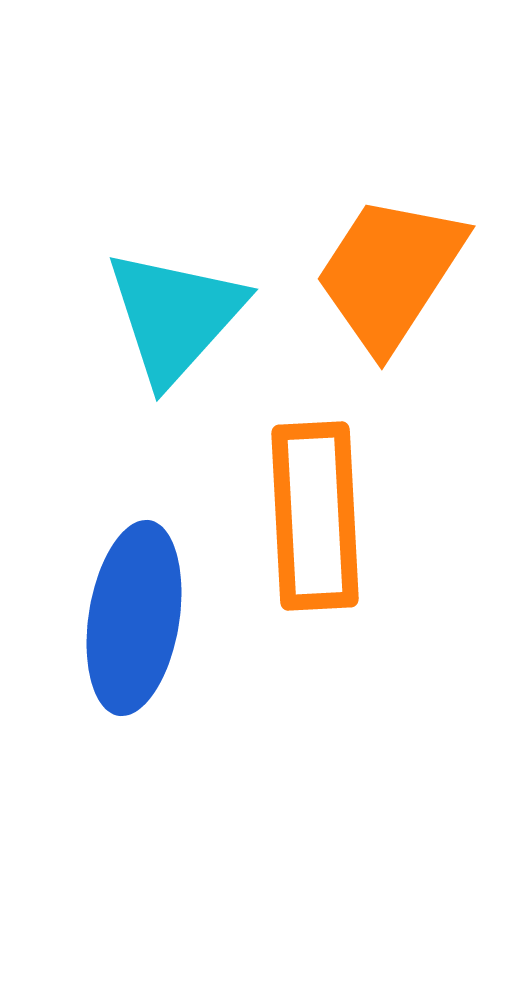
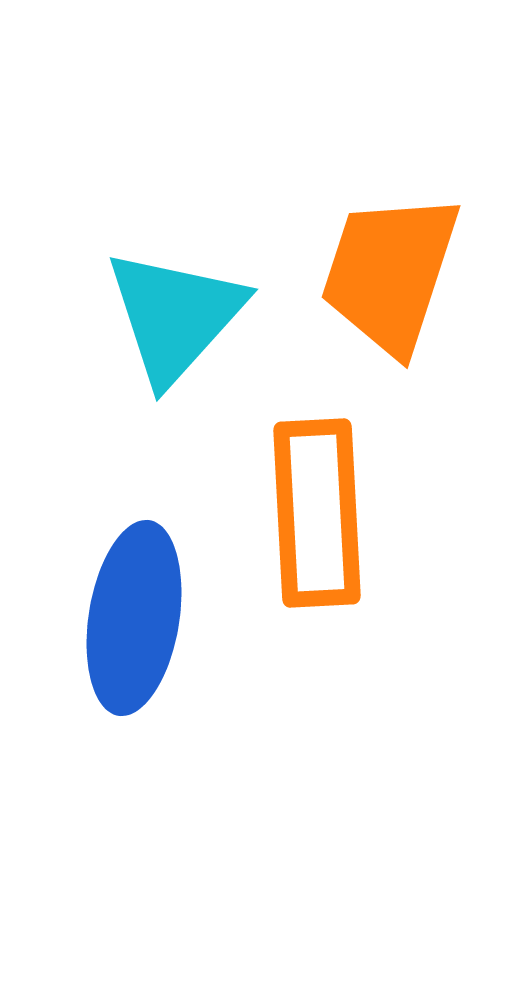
orange trapezoid: rotated 15 degrees counterclockwise
orange rectangle: moved 2 px right, 3 px up
